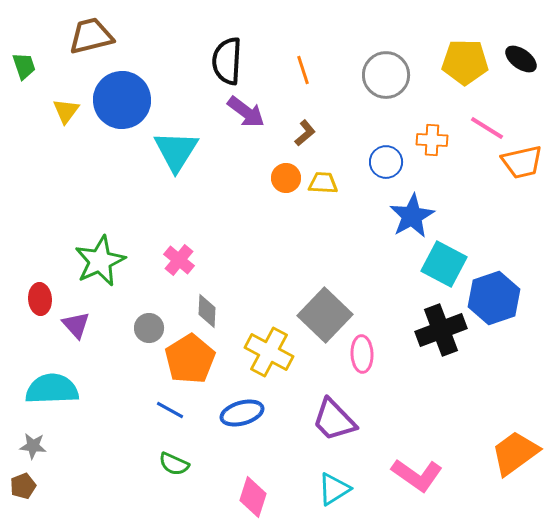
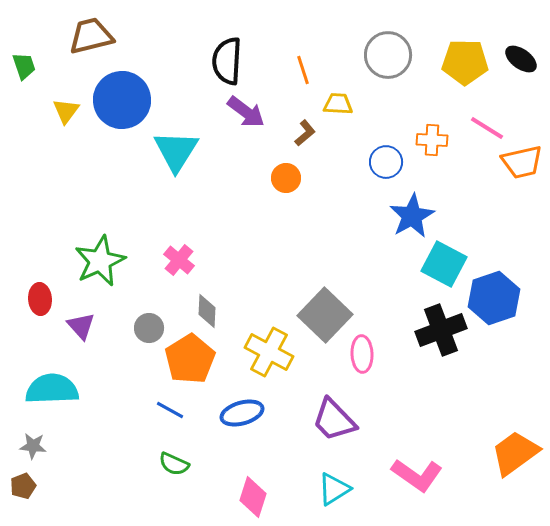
gray circle at (386, 75): moved 2 px right, 20 px up
yellow trapezoid at (323, 183): moved 15 px right, 79 px up
purple triangle at (76, 325): moved 5 px right, 1 px down
